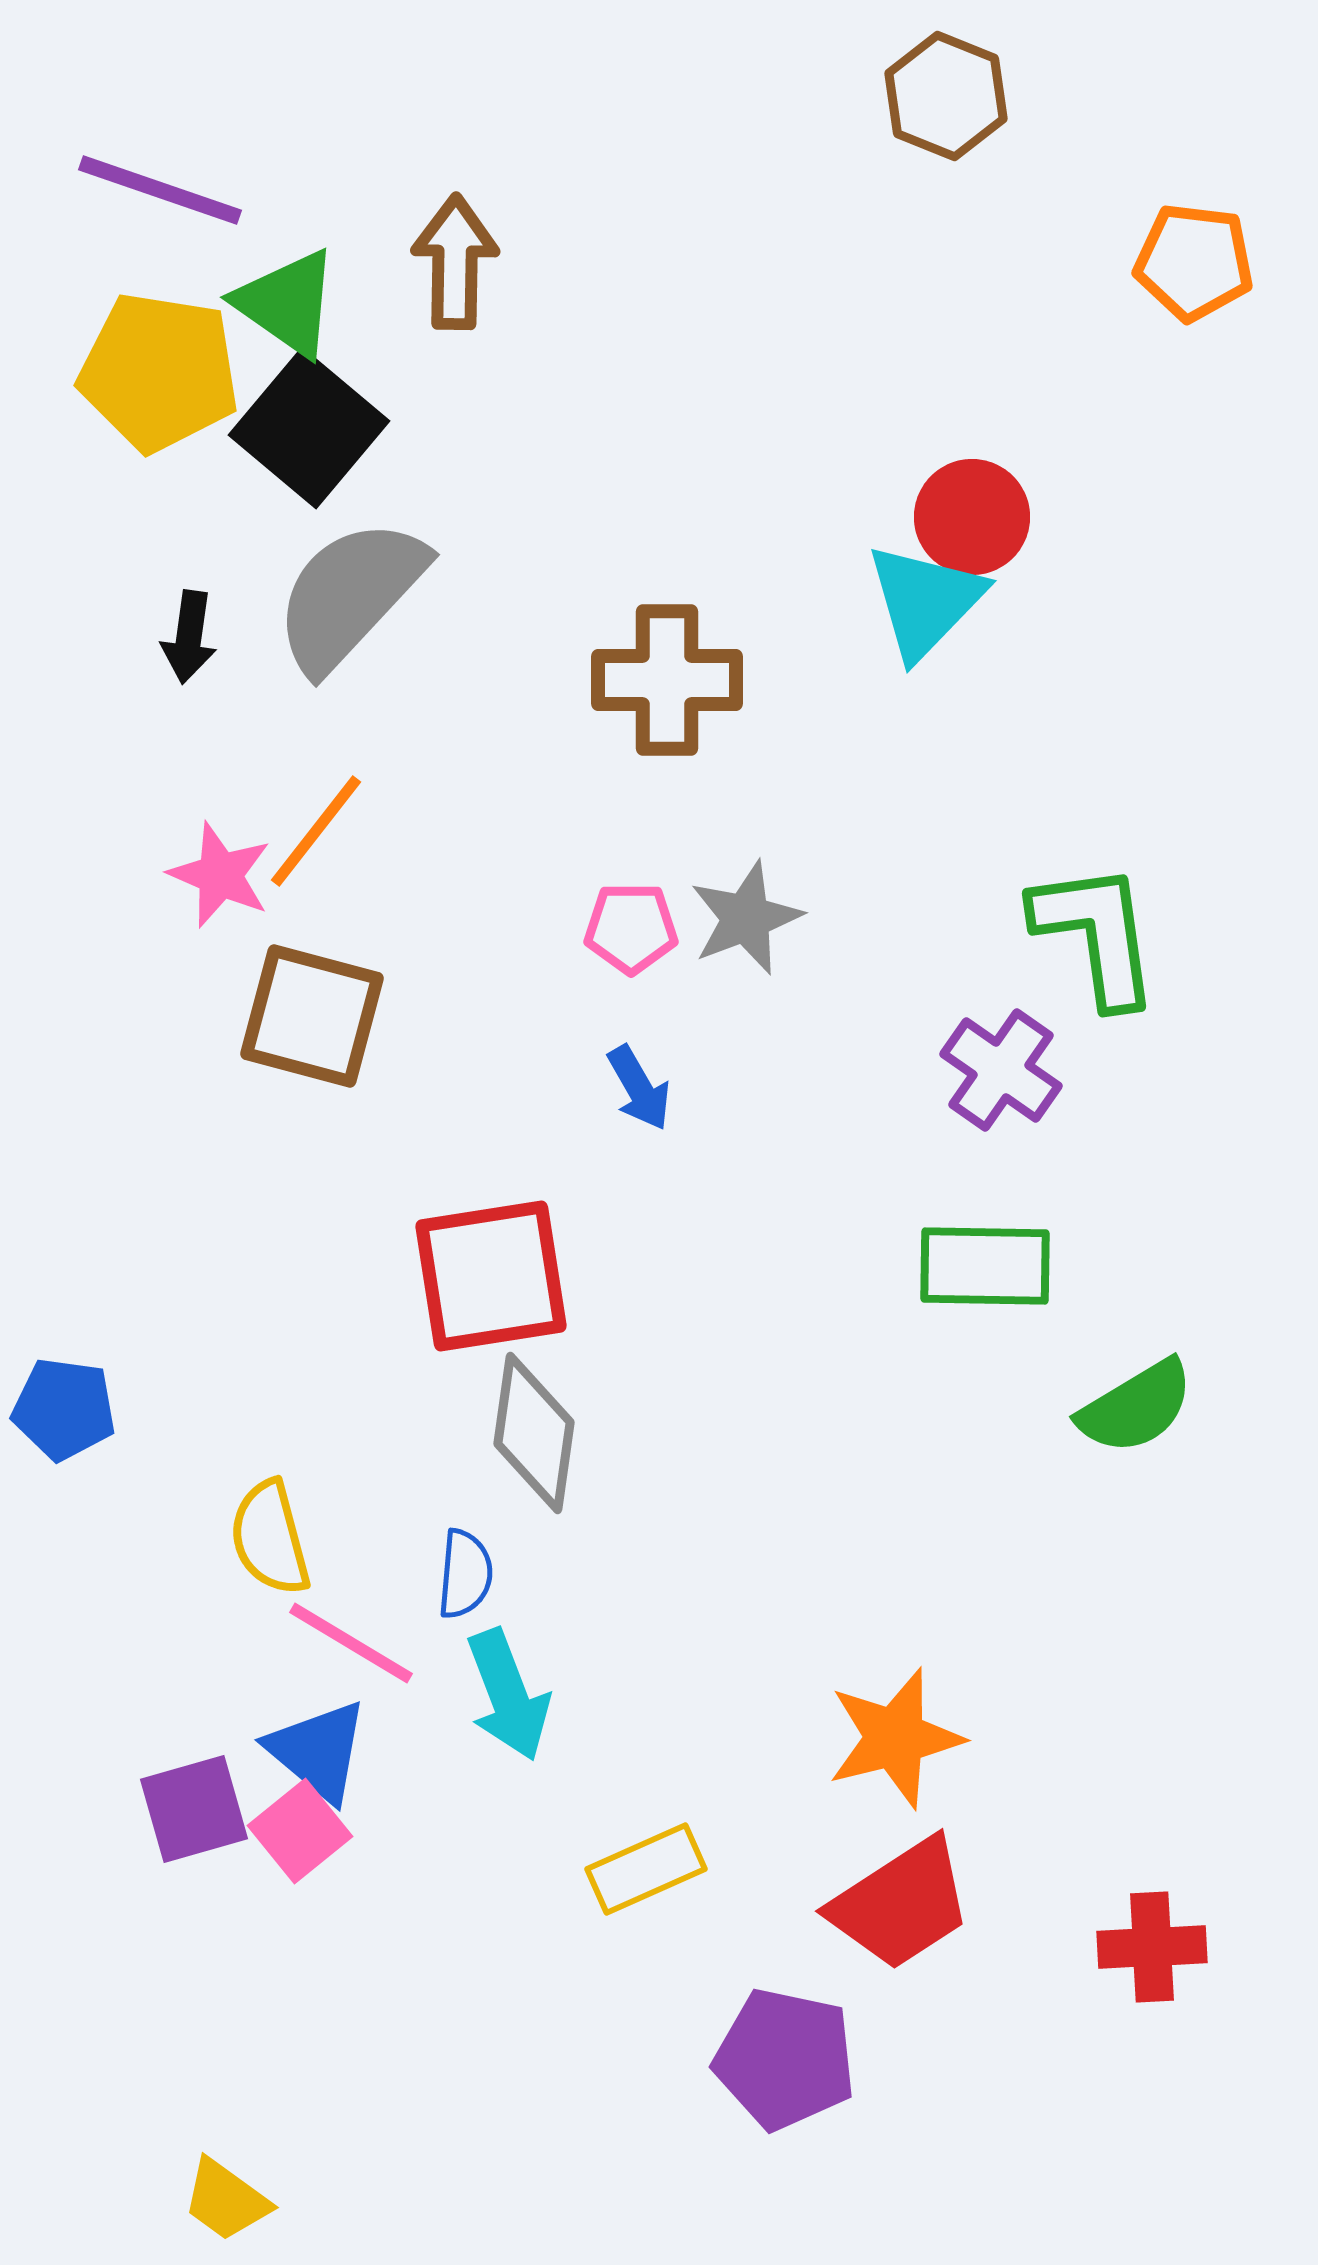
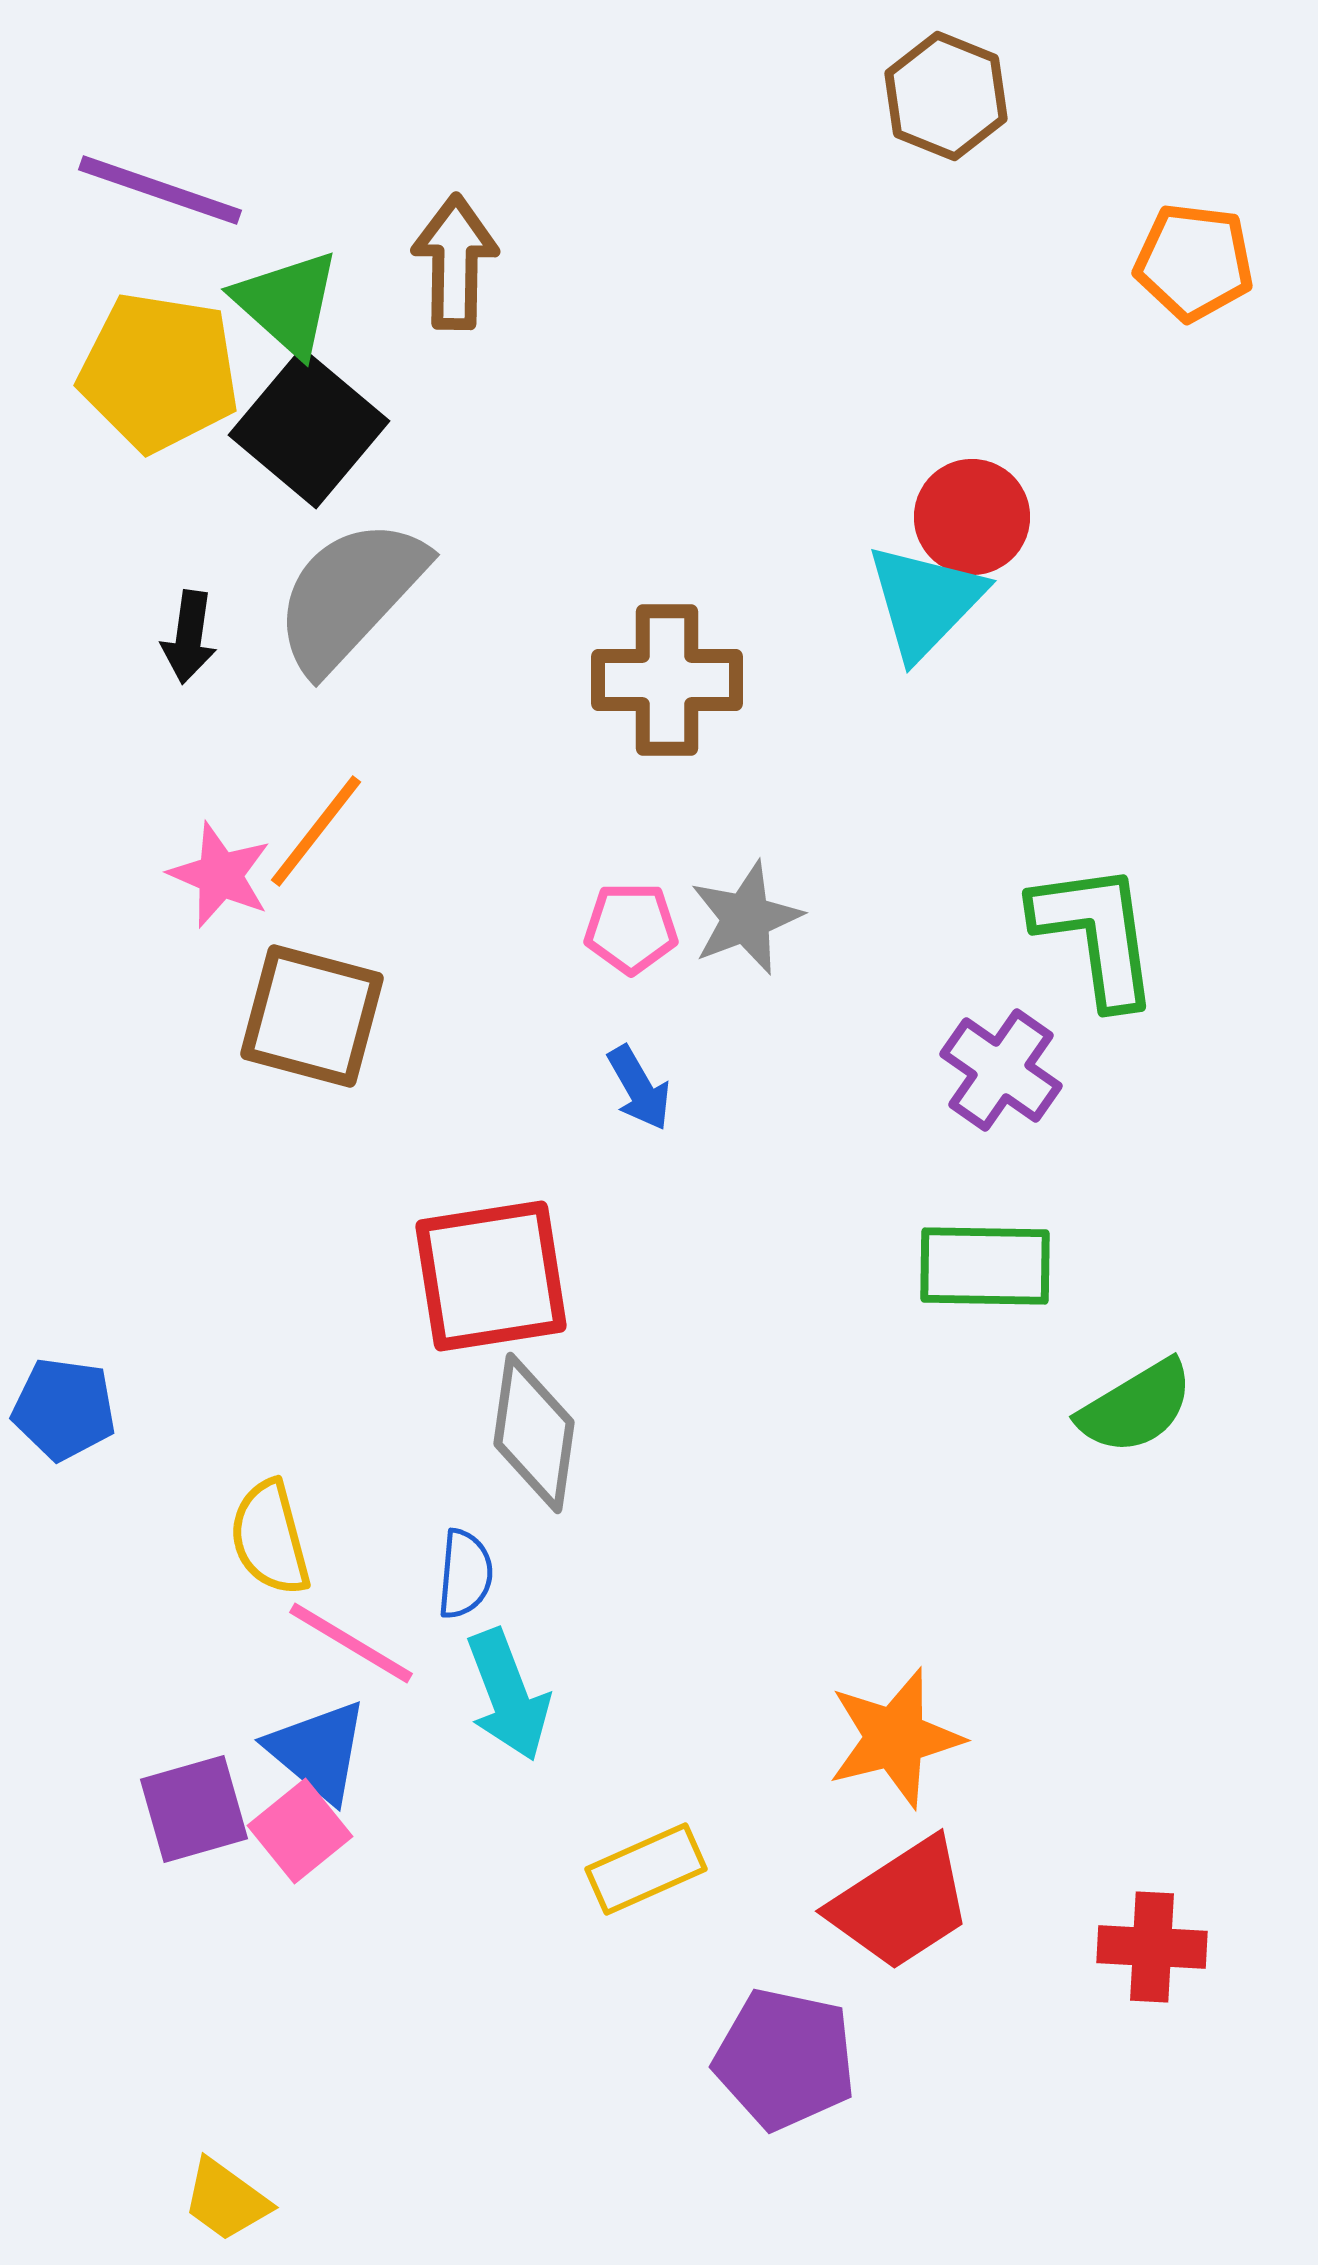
green triangle: rotated 7 degrees clockwise
red cross: rotated 6 degrees clockwise
